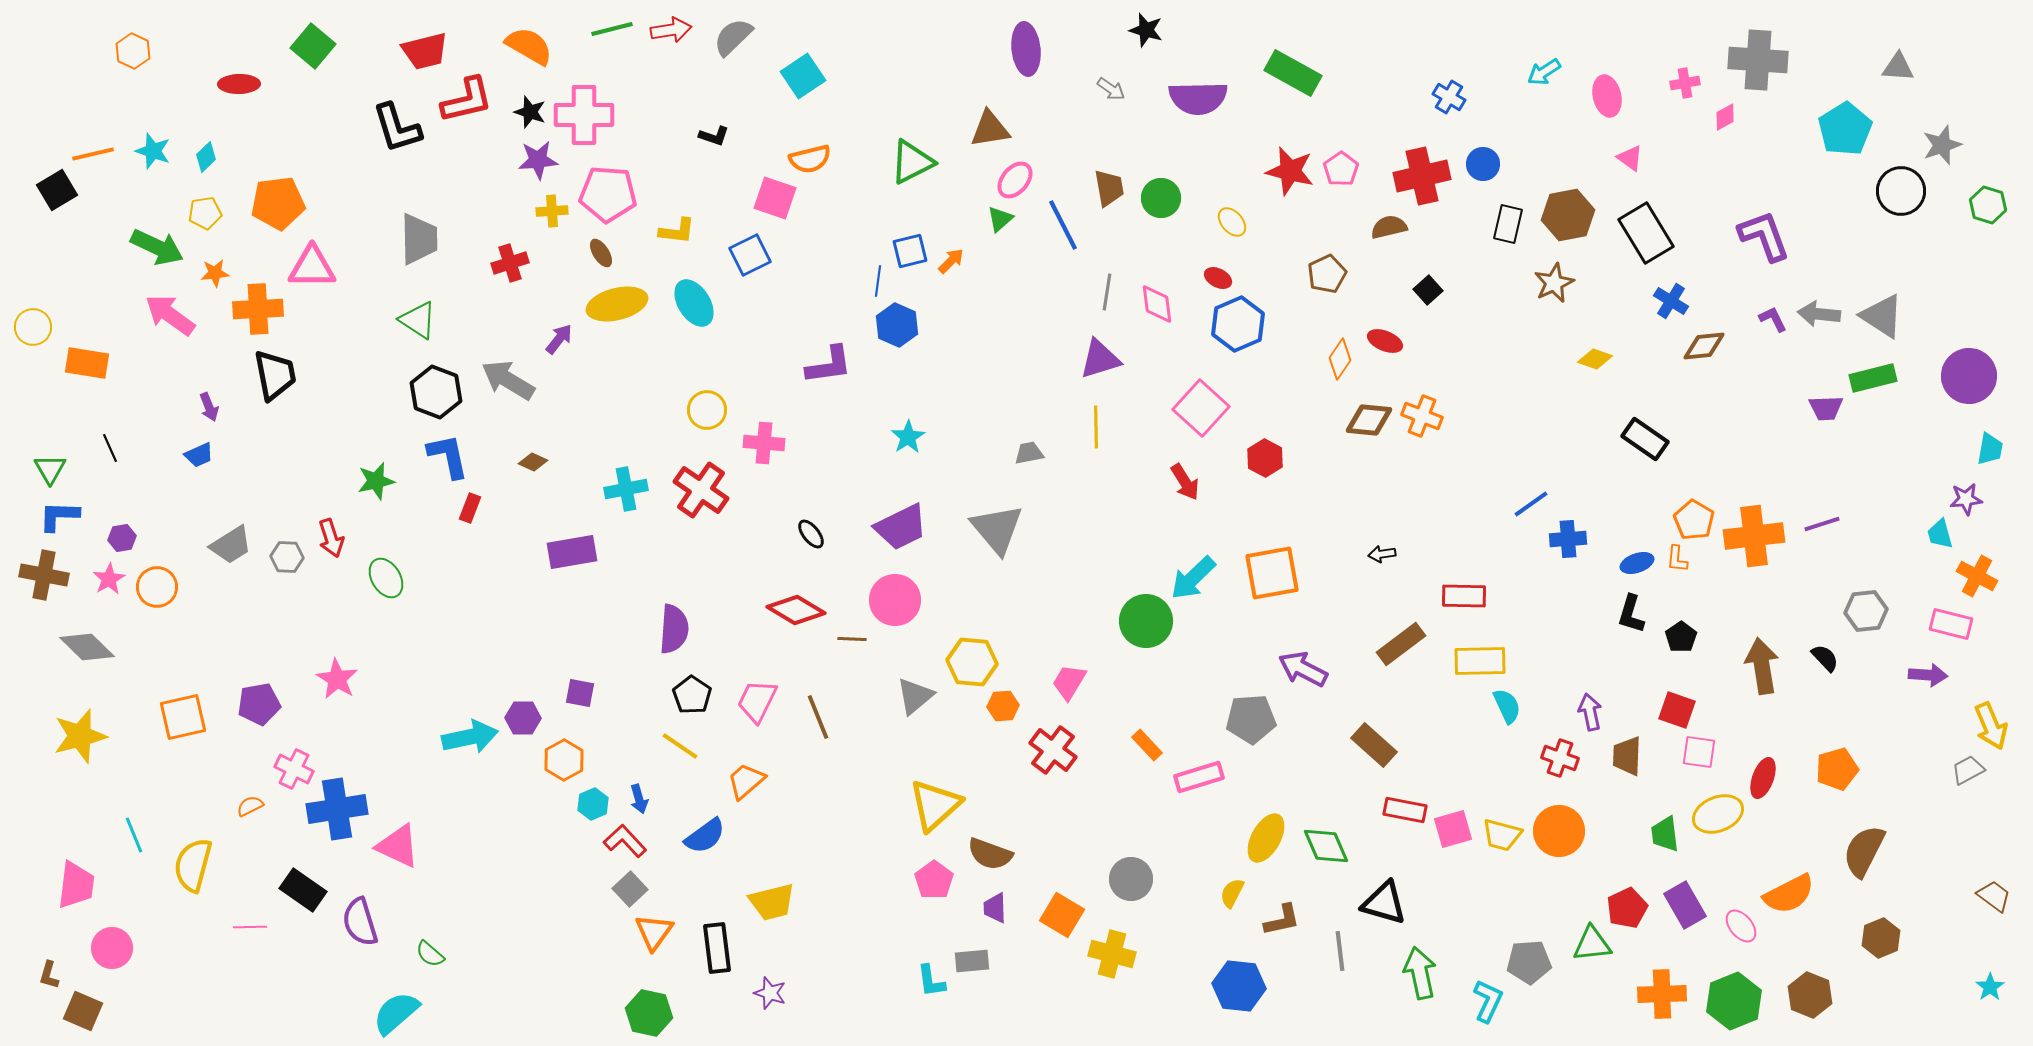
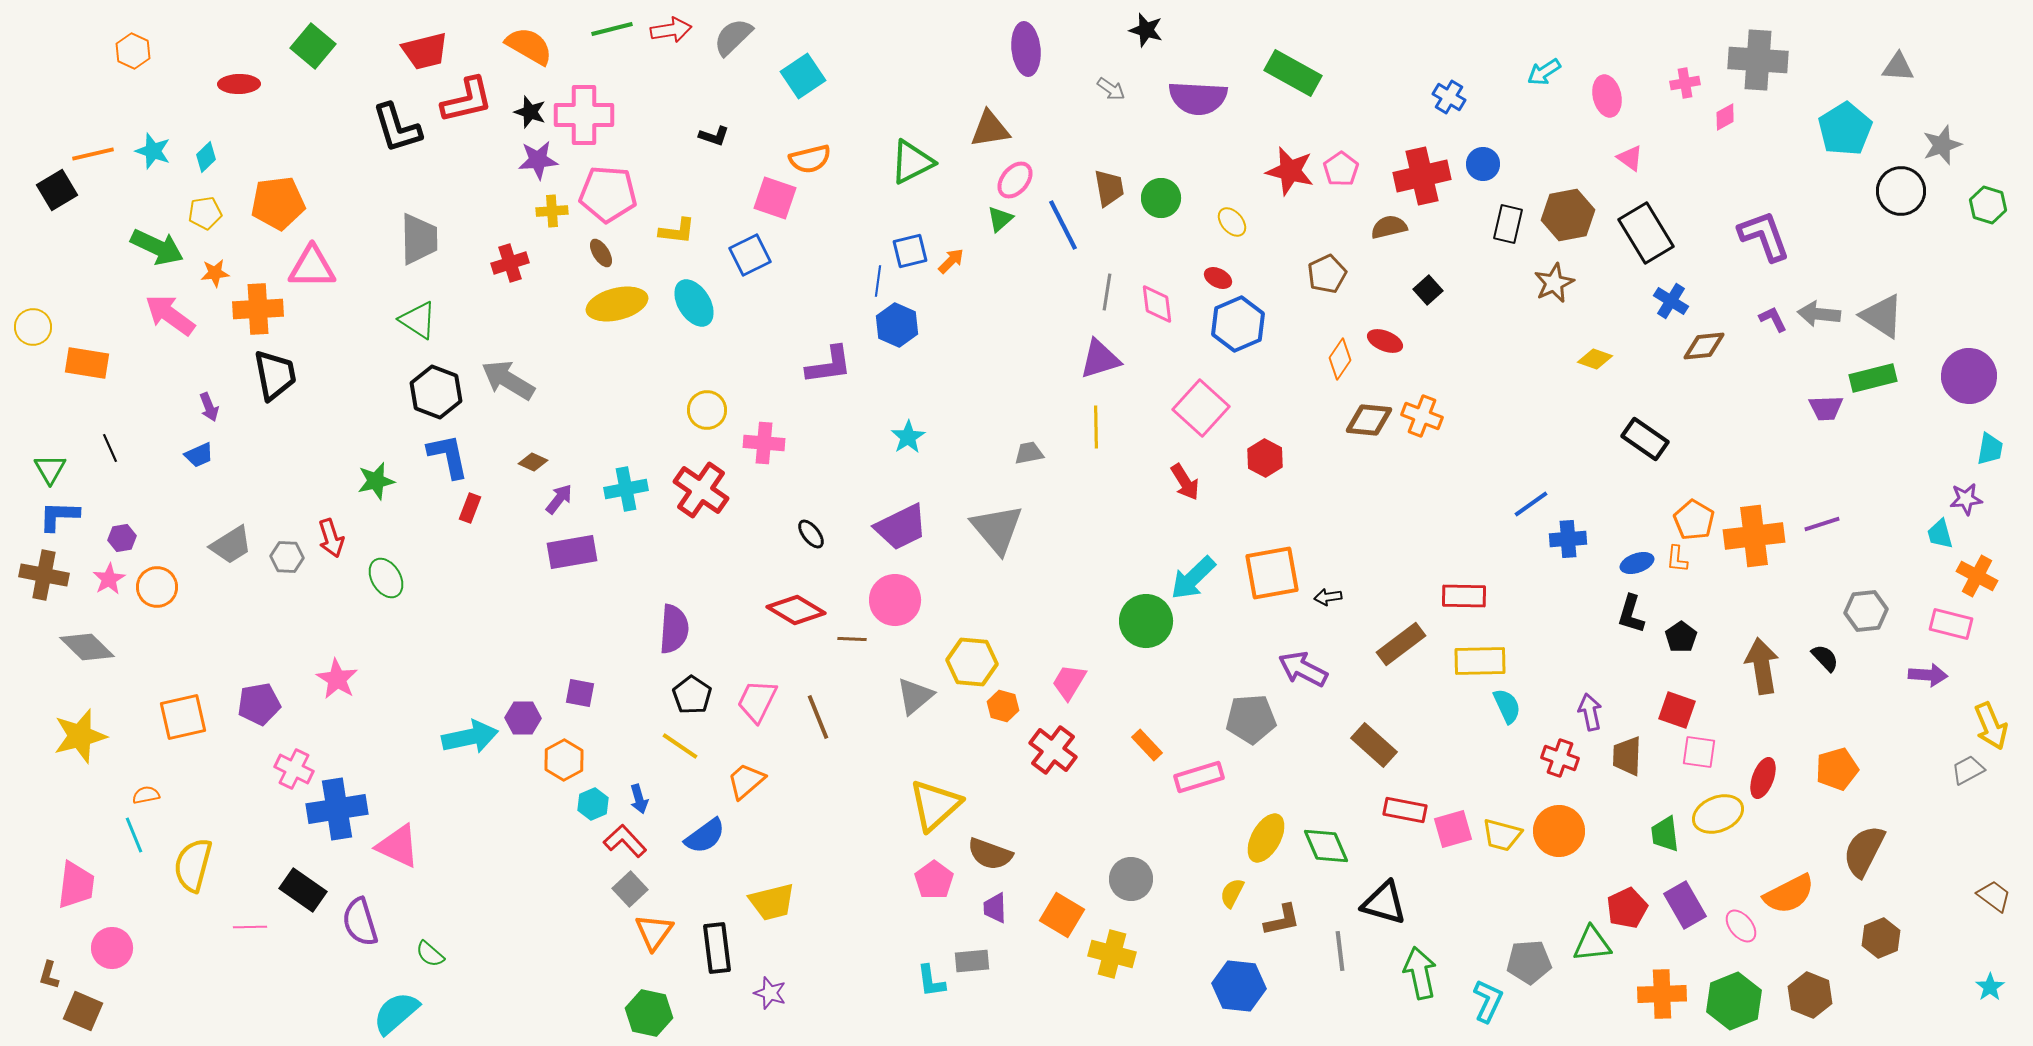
purple semicircle at (1198, 98): rotated 4 degrees clockwise
purple arrow at (559, 339): moved 160 px down
black arrow at (1382, 554): moved 54 px left, 43 px down
orange hexagon at (1003, 706): rotated 20 degrees clockwise
orange semicircle at (250, 806): moved 104 px left, 11 px up; rotated 16 degrees clockwise
